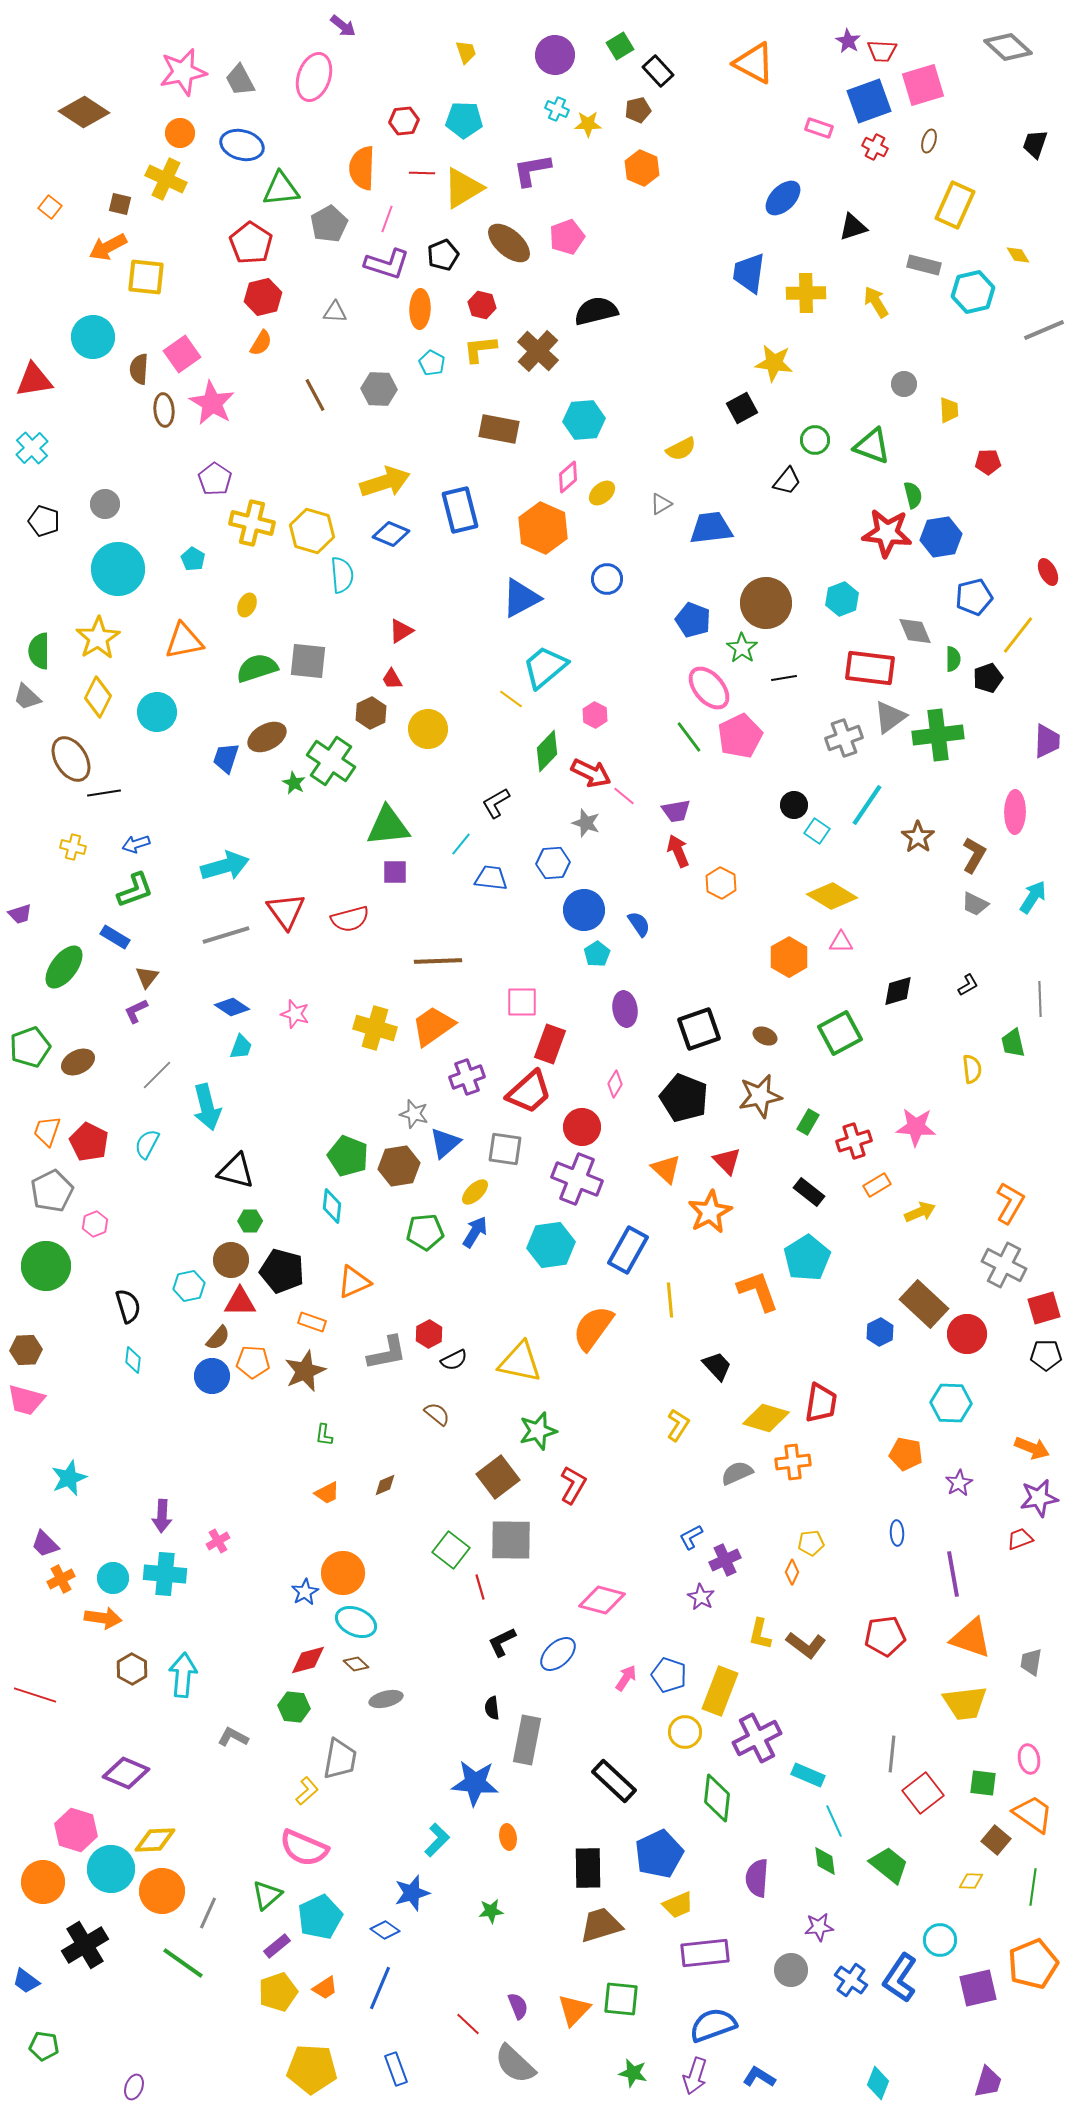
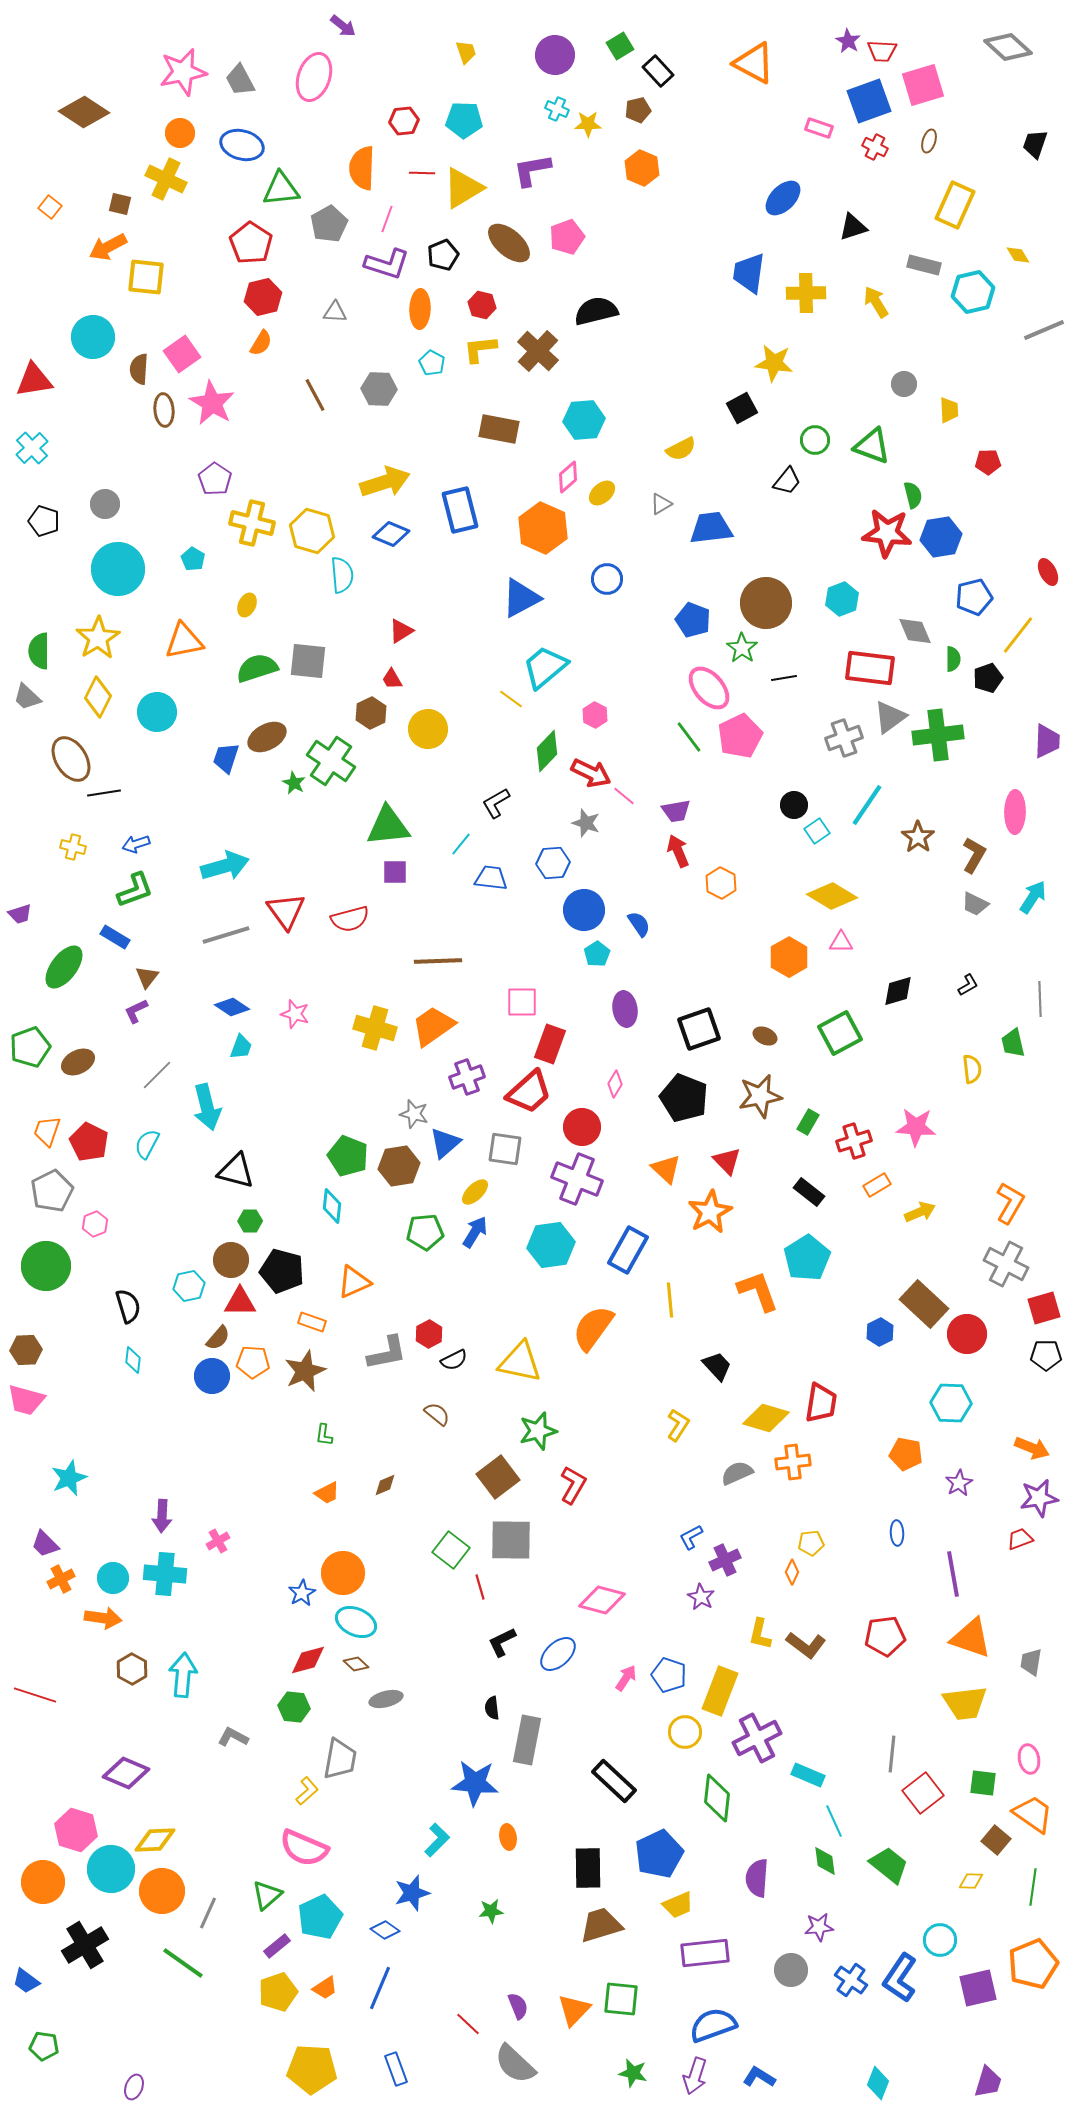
cyan square at (817, 831): rotated 20 degrees clockwise
gray cross at (1004, 1265): moved 2 px right, 1 px up
blue star at (305, 1592): moved 3 px left, 1 px down
